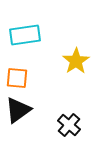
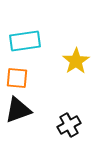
cyan rectangle: moved 6 px down
black triangle: rotated 16 degrees clockwise
black cross: rotated 20 degrees clockwise
